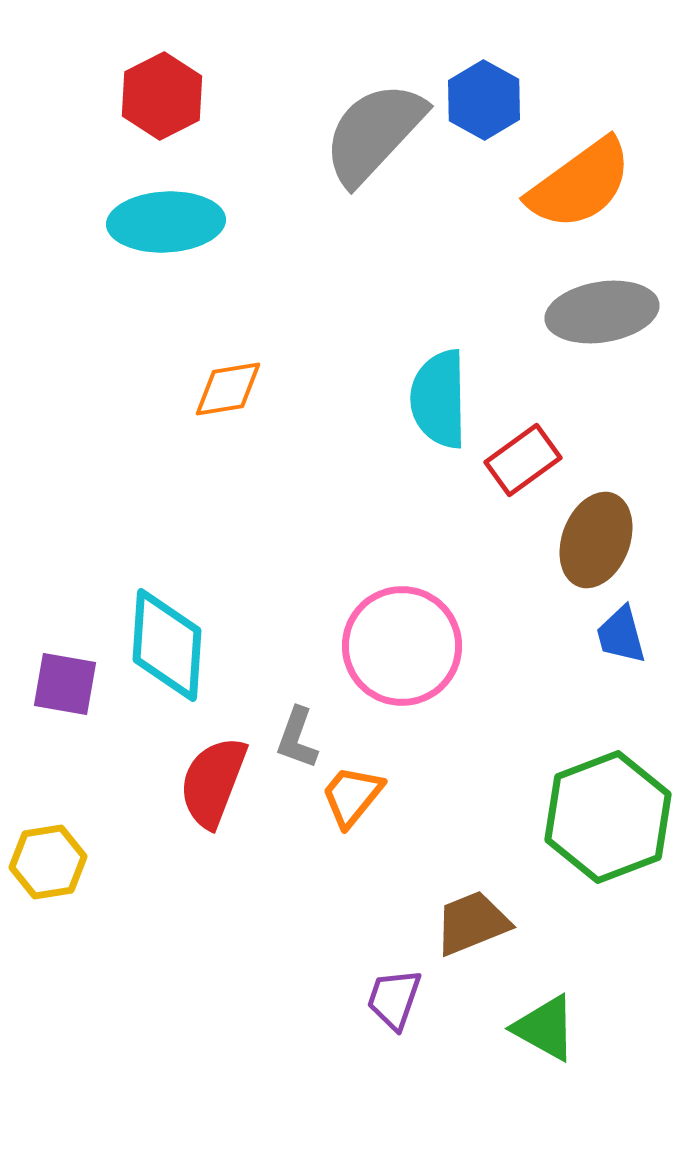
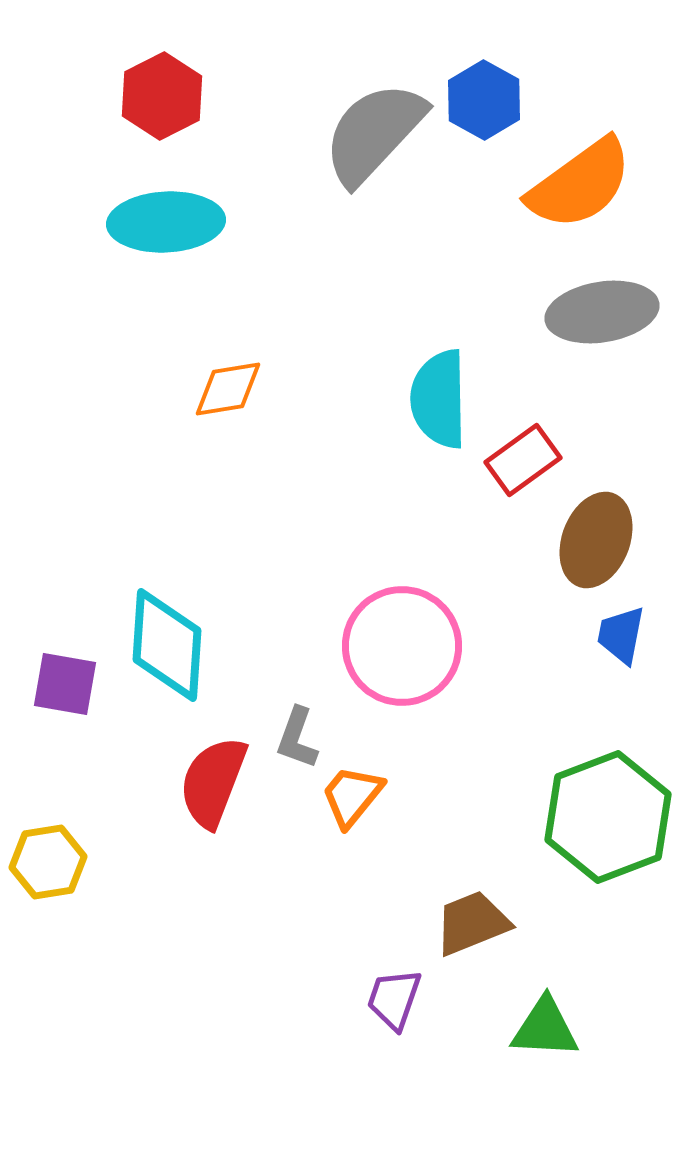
blue trapezoid: rotated 26 degrees clockwise
green triangle: rotated 26 degrees counterclockwise
